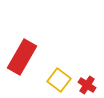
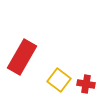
red cross: moved 1 px left, 1 px up; rotated 24 degrees counterclockwise
